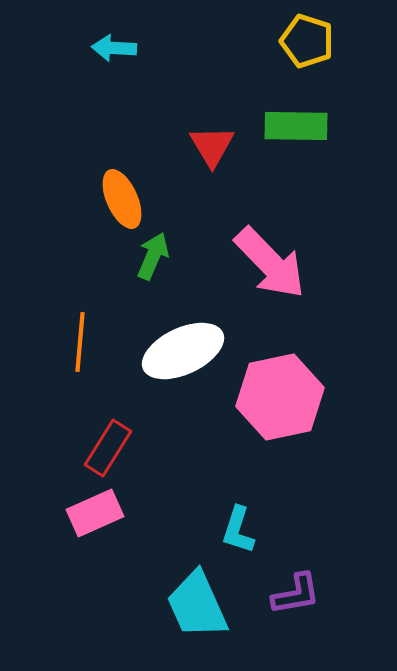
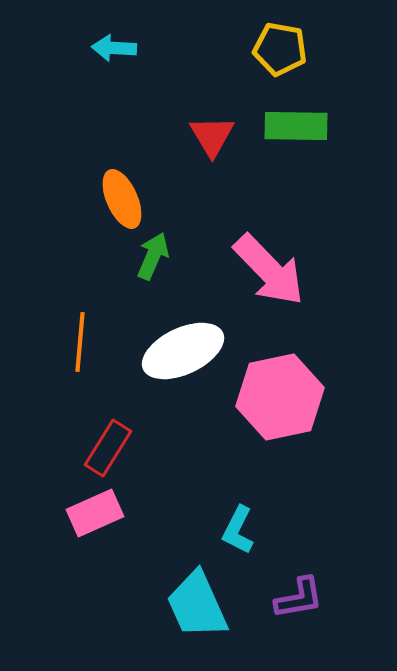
yellow pentagon: moved 27 px left, 8 px down; rotated 8 degrees counterclockwise
red triangle: moved 10 px up
pink arrow: moved 1 px left, 7 px down
cyan L-shape: rotated 9 degrees clockwise
purple L-shape: moved 3 px right, 4 px down
